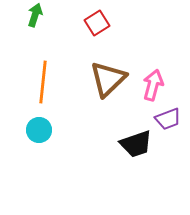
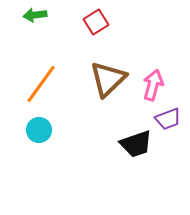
green arrow: rotated 115 degrees counterclockwise
red square: moved 1 px left, 1 px up
orange line: moved 2 px left, 2 px down; rotated 30 degrees clockwise
